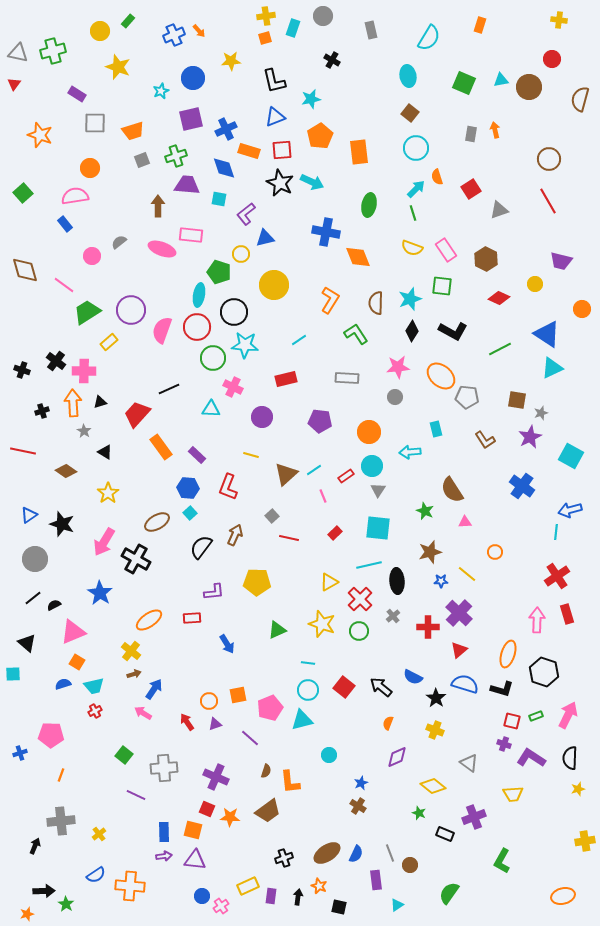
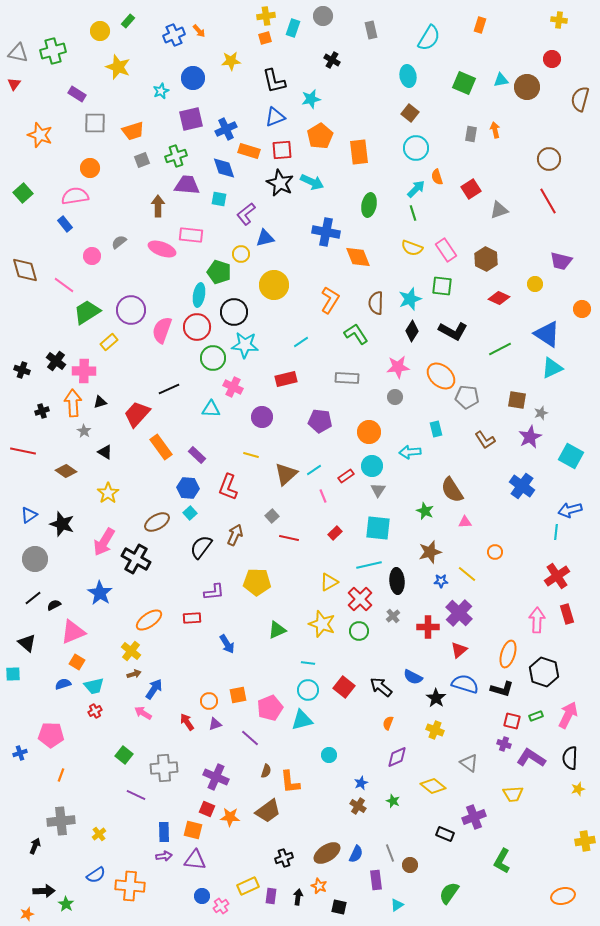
brown circle at (529, 87): moved 2 px left
cyan line at (299, 340): moved 2 px right, 2 px down
green star at (419, 813): moved 26 px left, 12 px up
